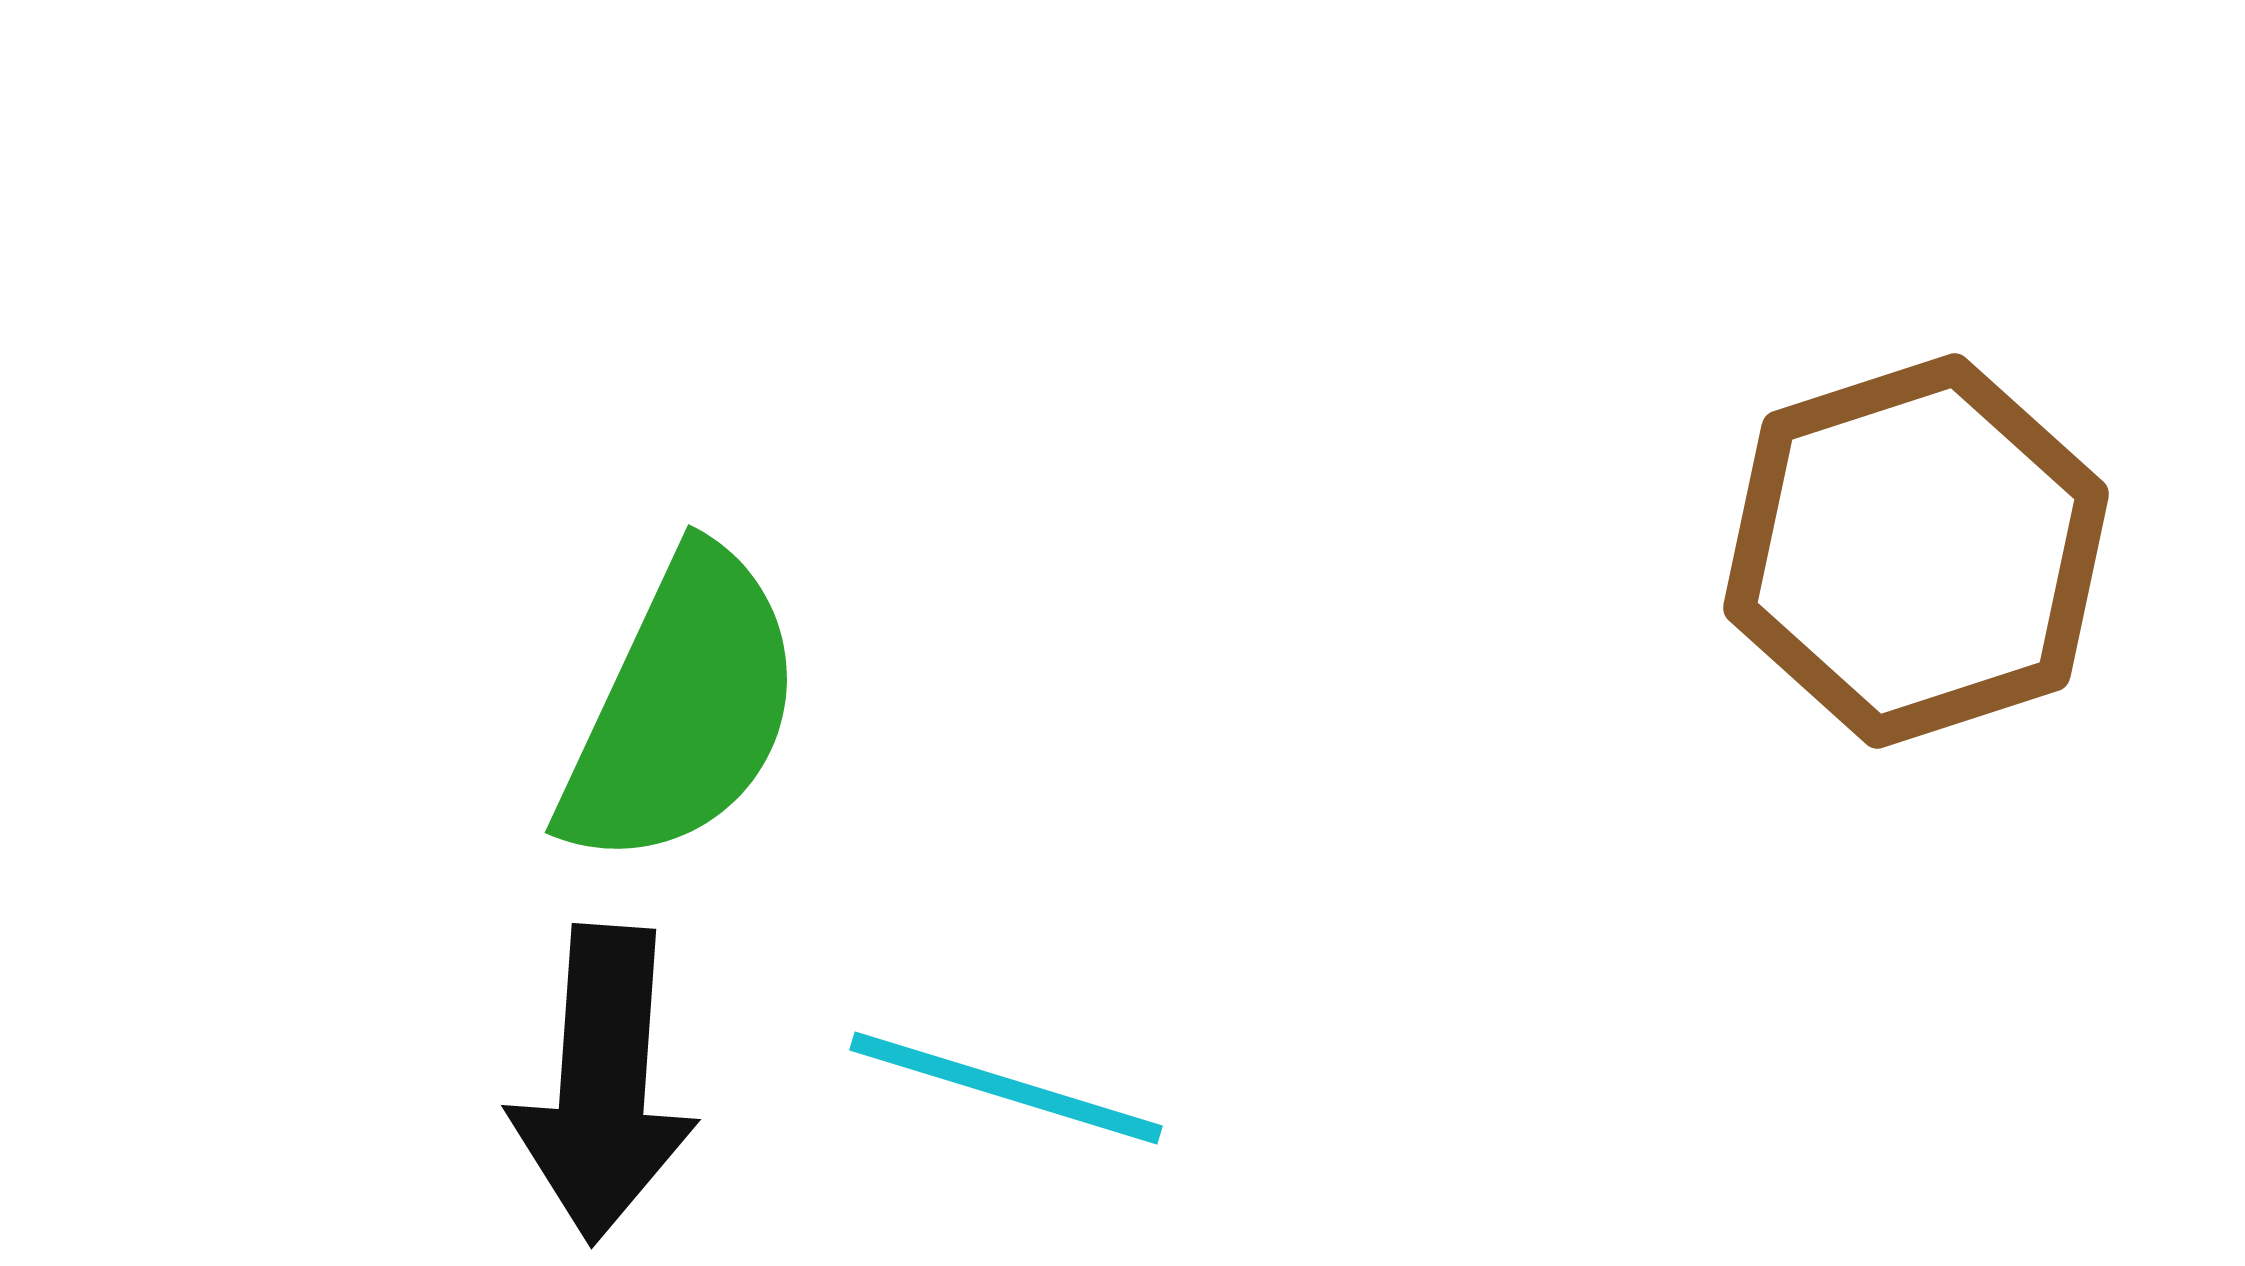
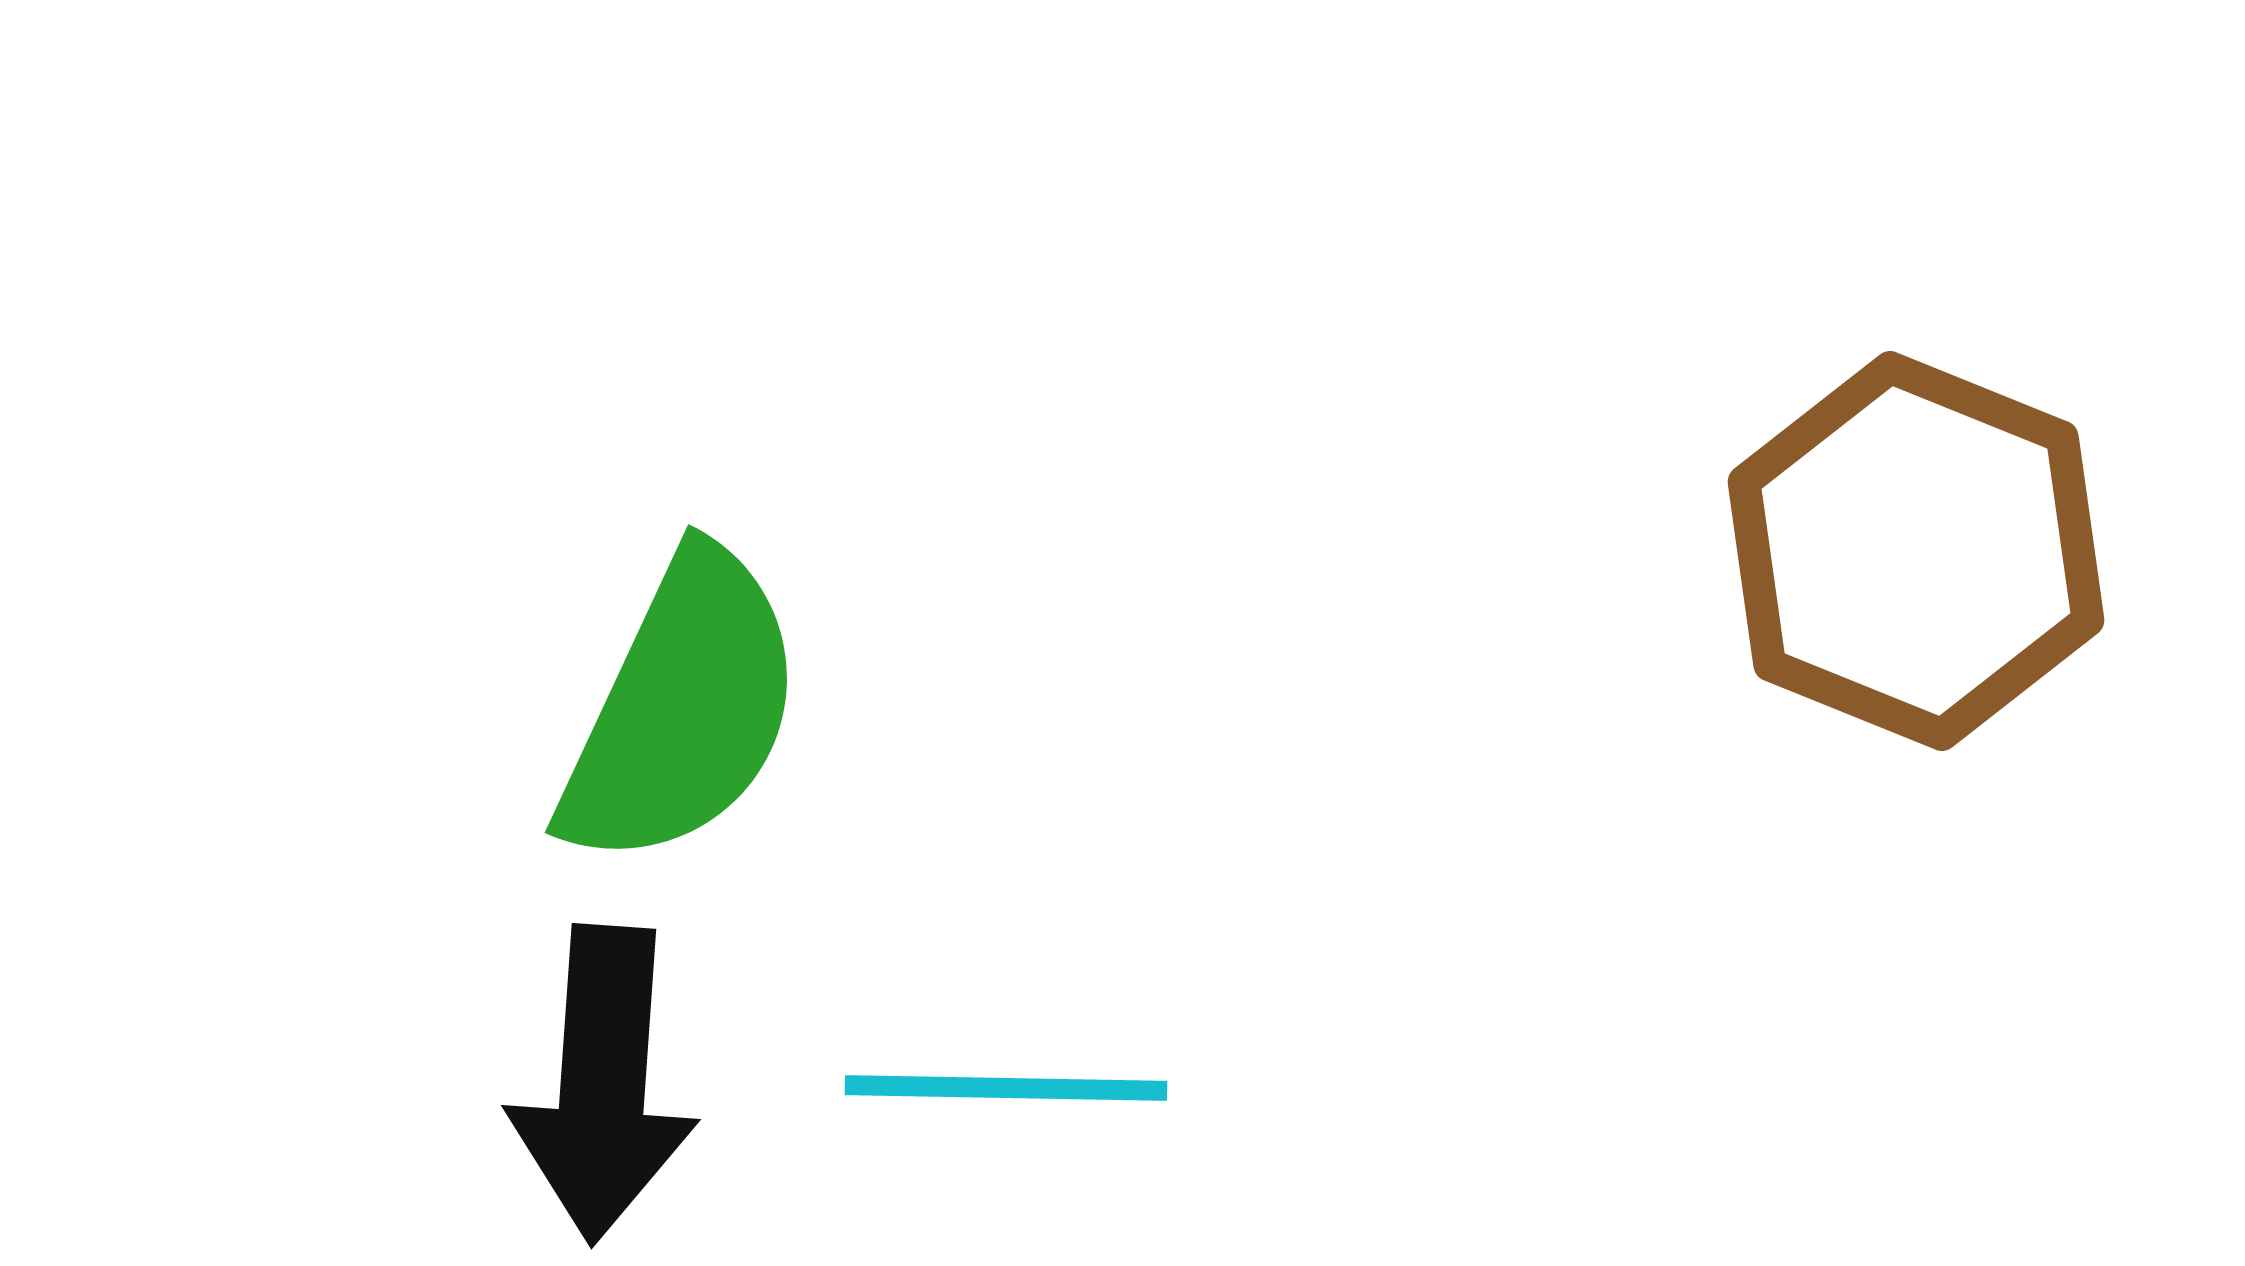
brown hexagon: rotated 20 degrees counterclockwise
cyan line: rotated 16 degrees counterclockwise
